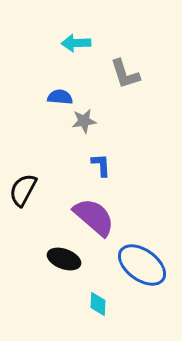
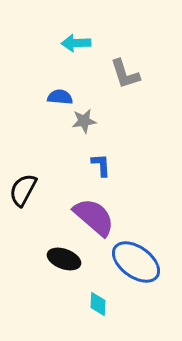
blue ellipse: moved 6 px left, 3 px up
